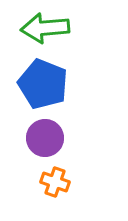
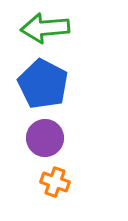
blue pentagon: rotated 6 degrees clockwise
